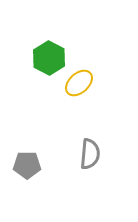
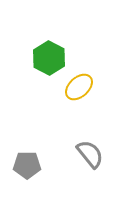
yellow ellipse: moved 4 px down
gray semicircle: rotated 44 degrees counterclockwise
